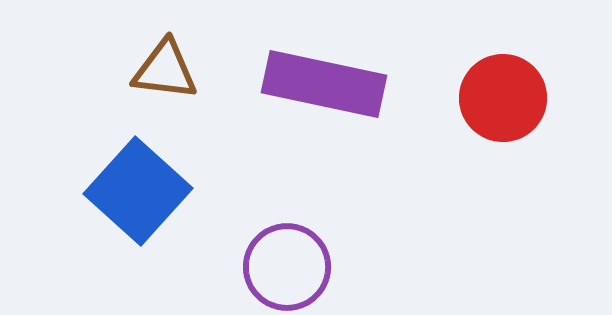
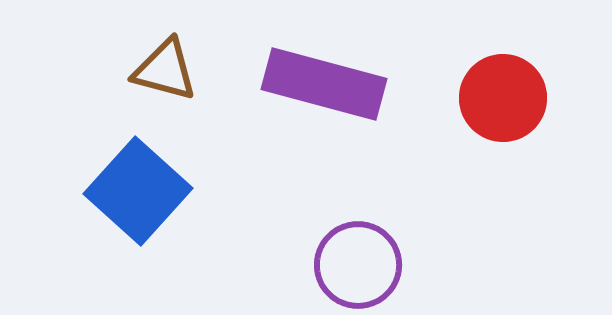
brown triangle: rotated 8 degrees clockwise
purple rectangle: rotated 3 degrees clockwise
purple circle: moved 71 px right, 2 px up
